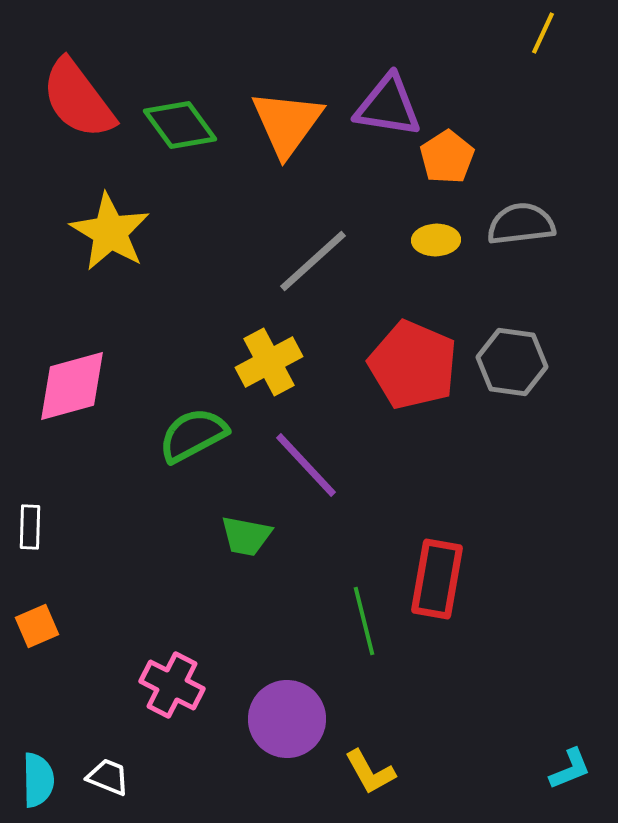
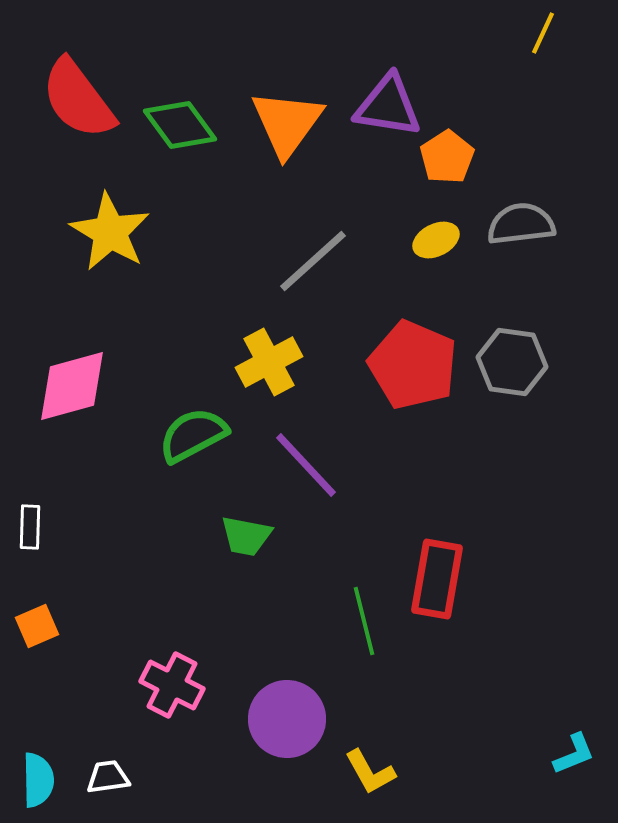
yellow ellipse: rotated 24 degrees counterclockwise
cyan L-shape: moved 4 px right, 15 px up
white trapezoid: rotated 30 degrees counterclockwise
